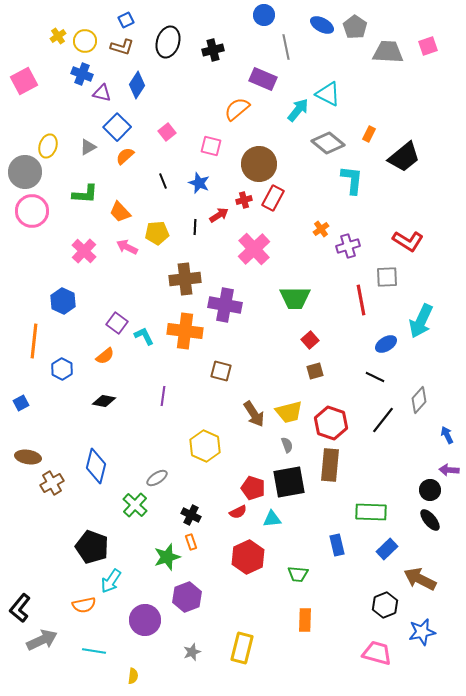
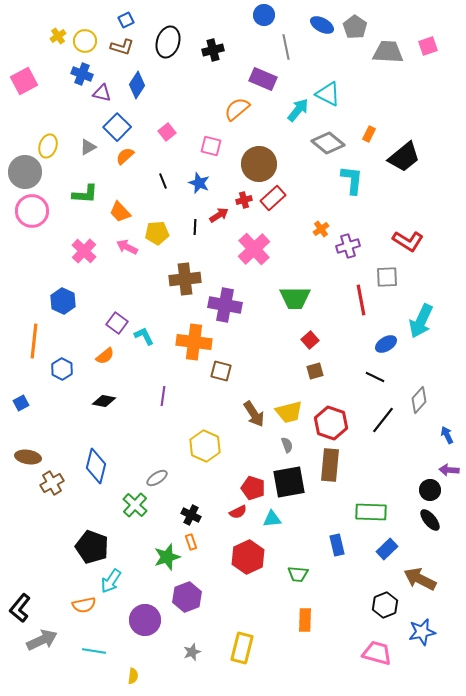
red rectangle at (273, 198): rotated 20 degrees clockwise
orange cross at (185, 331): moved 9 px right, 11 px down
